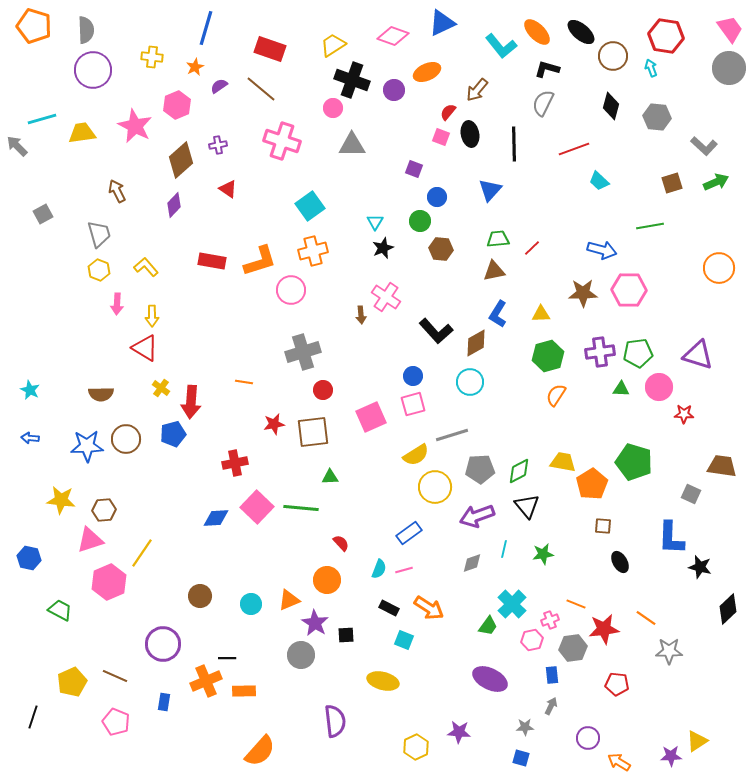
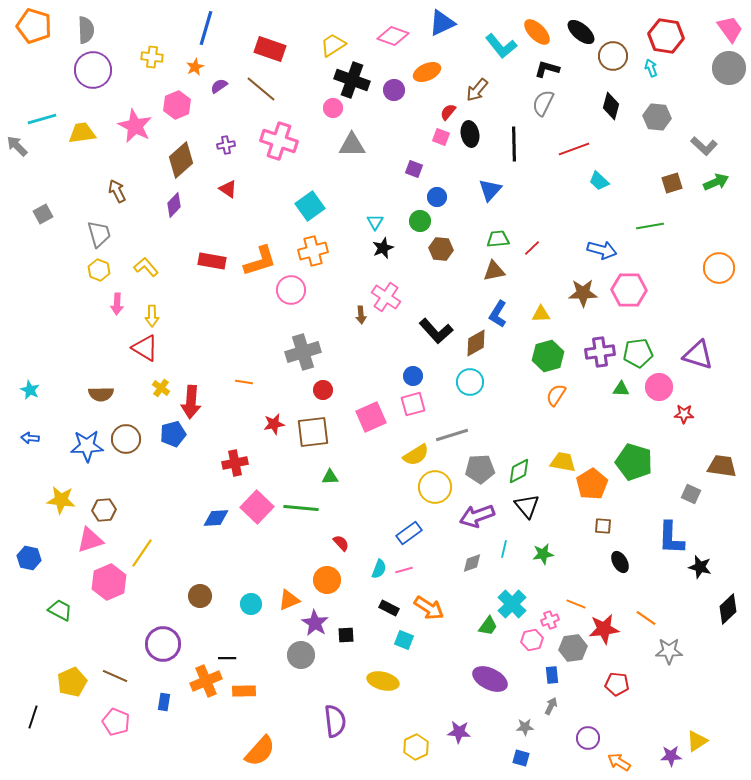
pink cross at (282, 141): moved 3 px left
purple cross at (218, 145): moved 8 px right
